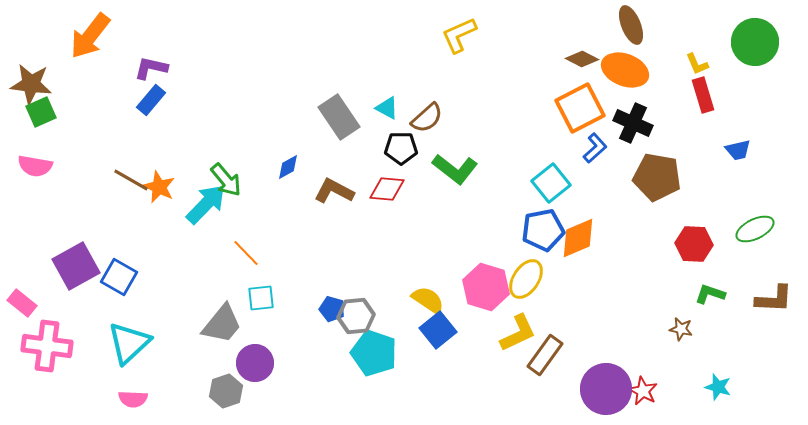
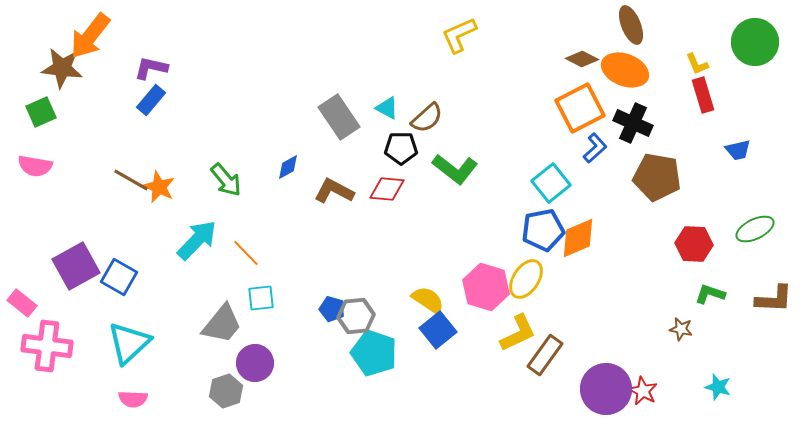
brown star at (31, 84): moved 31 px right, 16 px up
cyan arrow at (206, 204): moved 9 px left, 36 px down
